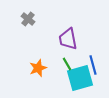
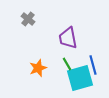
purple trapezoid: moved 1 px up
